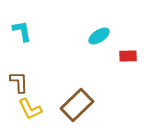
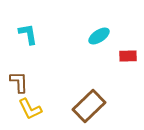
cyan L-shape: moved 6 px right, 3 px down
brown rectangle: moved 12 px right, 1 px down
